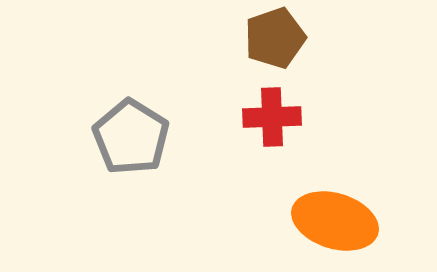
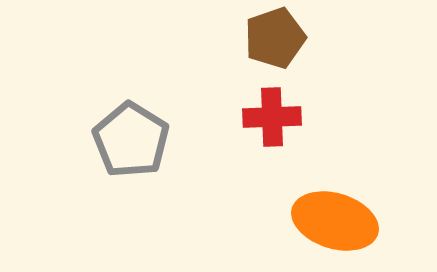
gray pentagon: moved 3 px down
